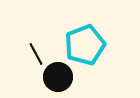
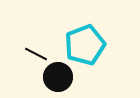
black line: rotated 35 degrees counterclockwise
